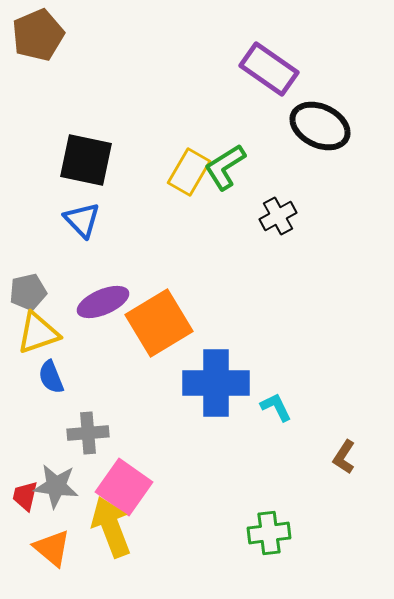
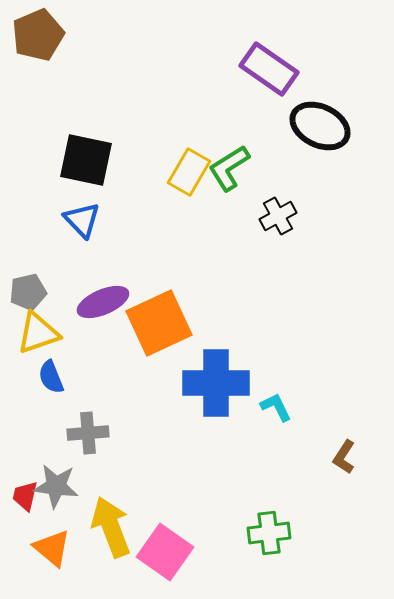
green L-shape: moved 4 px right, 1 px down
orange square: rotated 6 degrees clockwise
pink square: moved 41 px right, 65 px down
